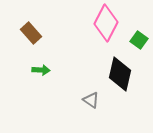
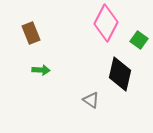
brown rectangle: rotated 20 degrees clockwise
